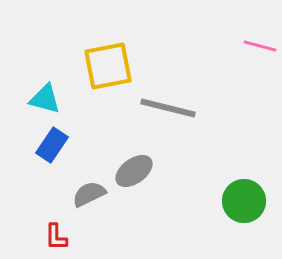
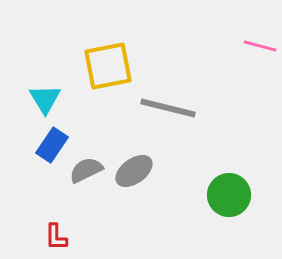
cyan triangle: rotated 44 degrees clockwise
gray semicircle: moved 3 px left, 24 px up
green circle: moved 15 px left, 6 px up
